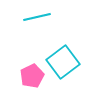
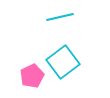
cyan line: moved 23 px right
